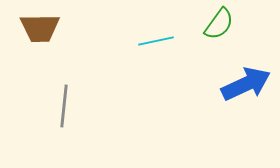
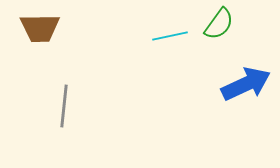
cyan line: moved 14 px right, 5 px up
